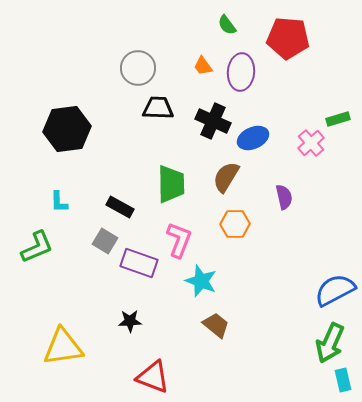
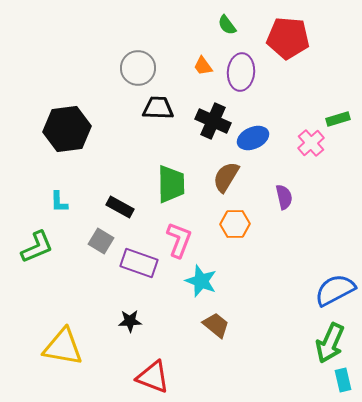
gray square: moved 4 px left
yellow triangle: rotated 18 degrees clockwise
